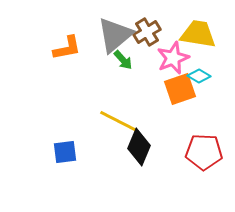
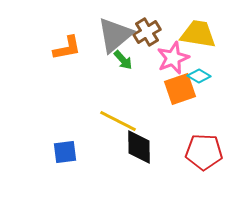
black diamond: rotated 24 degrees counterclockwise
